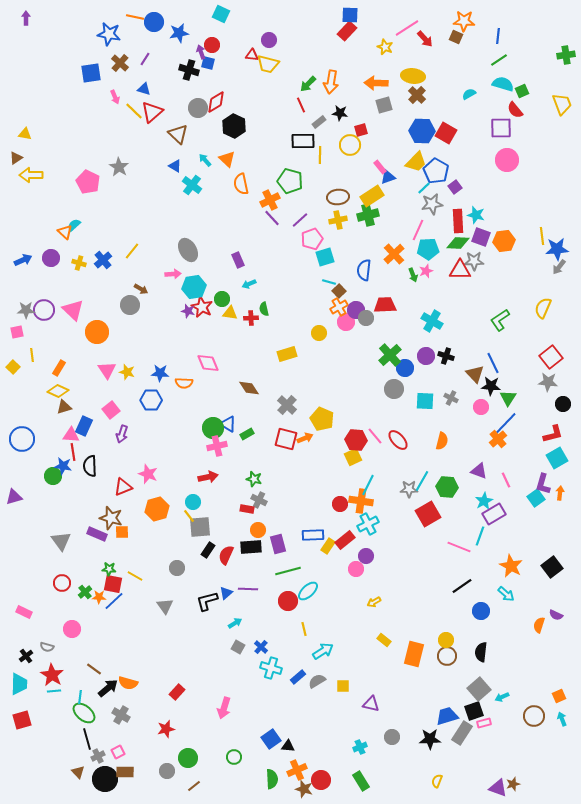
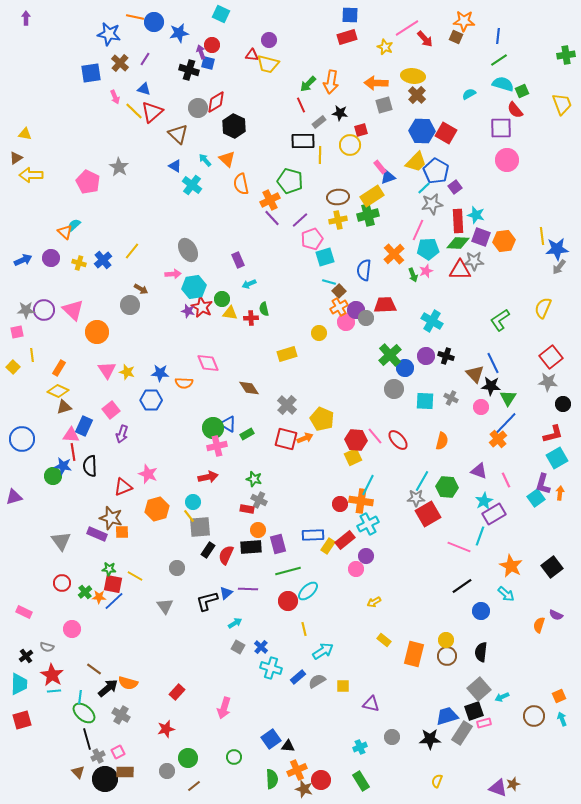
red rectangle at (347, 31): moved 6 px down; rotated 30 degrees clockwise
gray star at (409, 489): moved 7 px right, 9 px down
